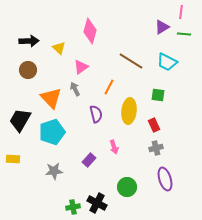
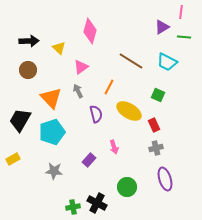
green line: moved 3 px down
gray arrow: moved 3 px right, 2 px down
green square: rotated 16 degrees clockwise
yellow ellipse: rotated 65 degrees counterclockwise
yellow rectangle: rotated 32 degrees counterclockwise
gray star: rotated 12 degrees clockwise
